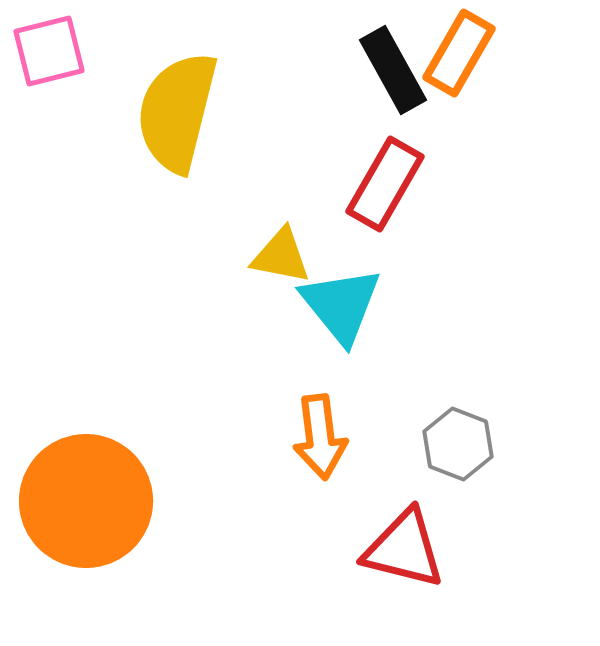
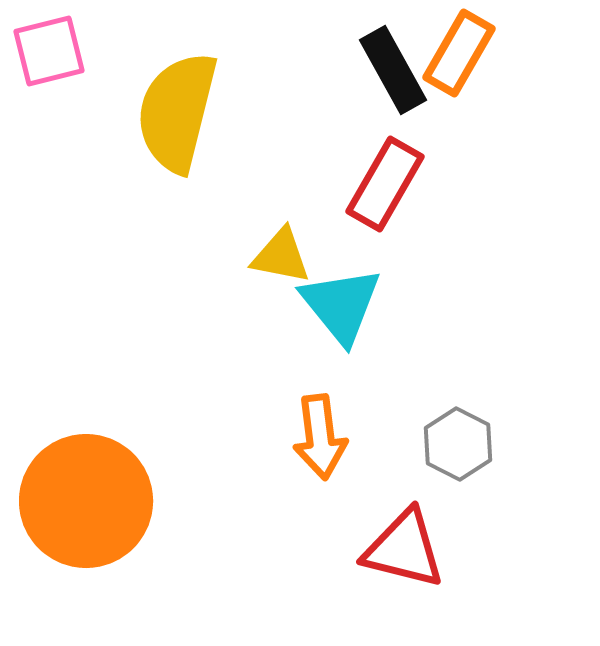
gray hexagon: rotated 6 degrees clockwise
